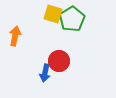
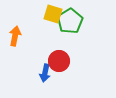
green pentagon: moved 2 px left, 2 px down
